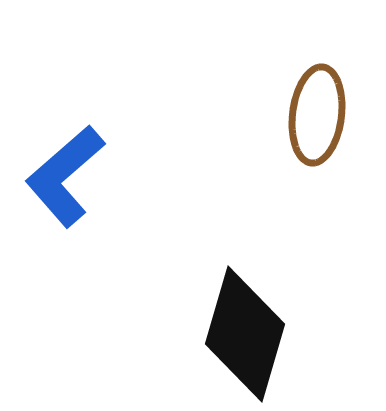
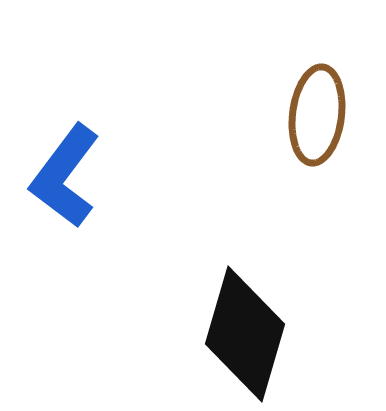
blue L-shape: rotated 12 degrees counterclockwise
